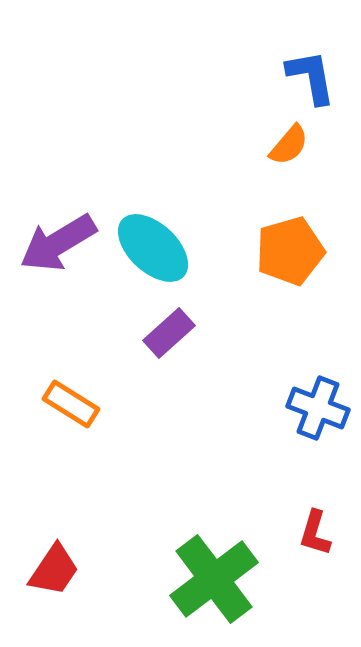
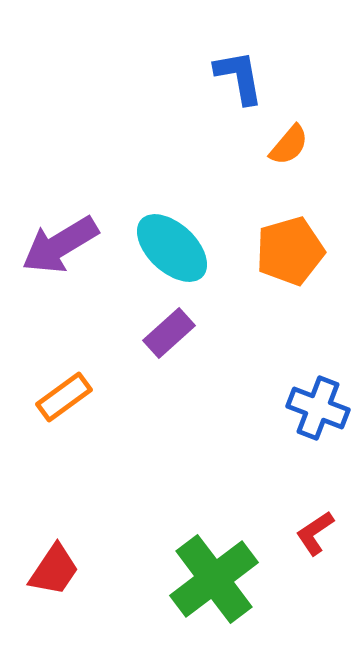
blue L-shape: moved 72 px left
purple arrow: moved 2 px right, 2 px down
cyan ellipse: moved 19 px right
orange rectangle: moved 7 px left, 7 px up; rotated 68 degrees counterclockwise
red L-shape: rotated 39 degrees clockwise
